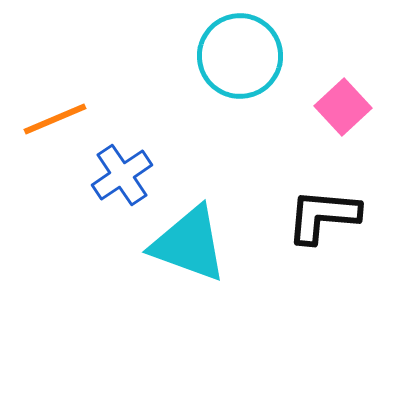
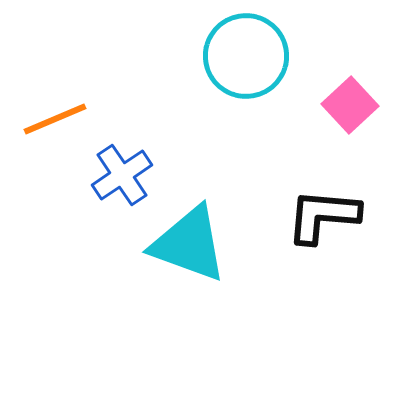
cyan circle: moved 6 px right
pink square: moved 7 px right, 2 px up
